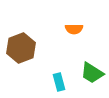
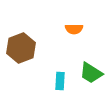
green trapezoid: moved 1 px left
cyan rectangle: moved 1 px right, 1 px up; rotated 18 degrees clockwise
